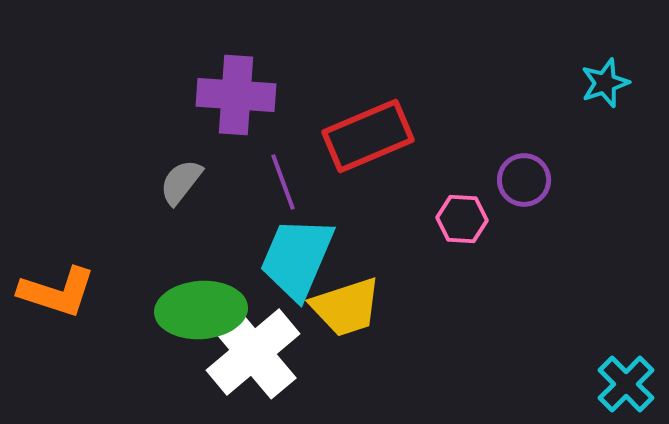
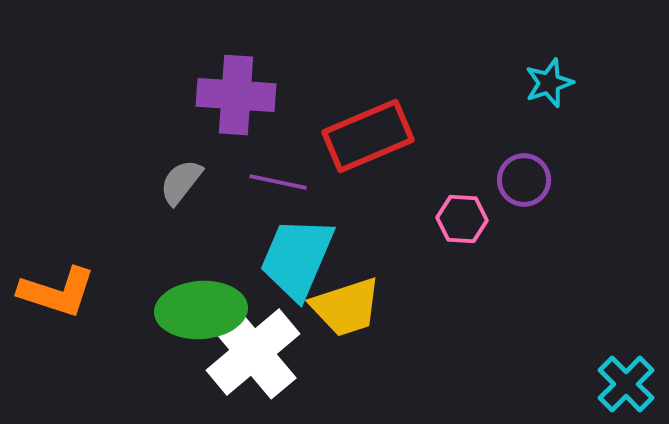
cyan star: moved 56 px left
purple line: moved 5 px left; rotated 58 degrees counterclockwise
